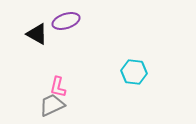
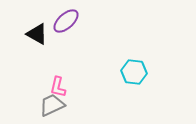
purple ellipse: rotated 24 degrees counterclockwise
